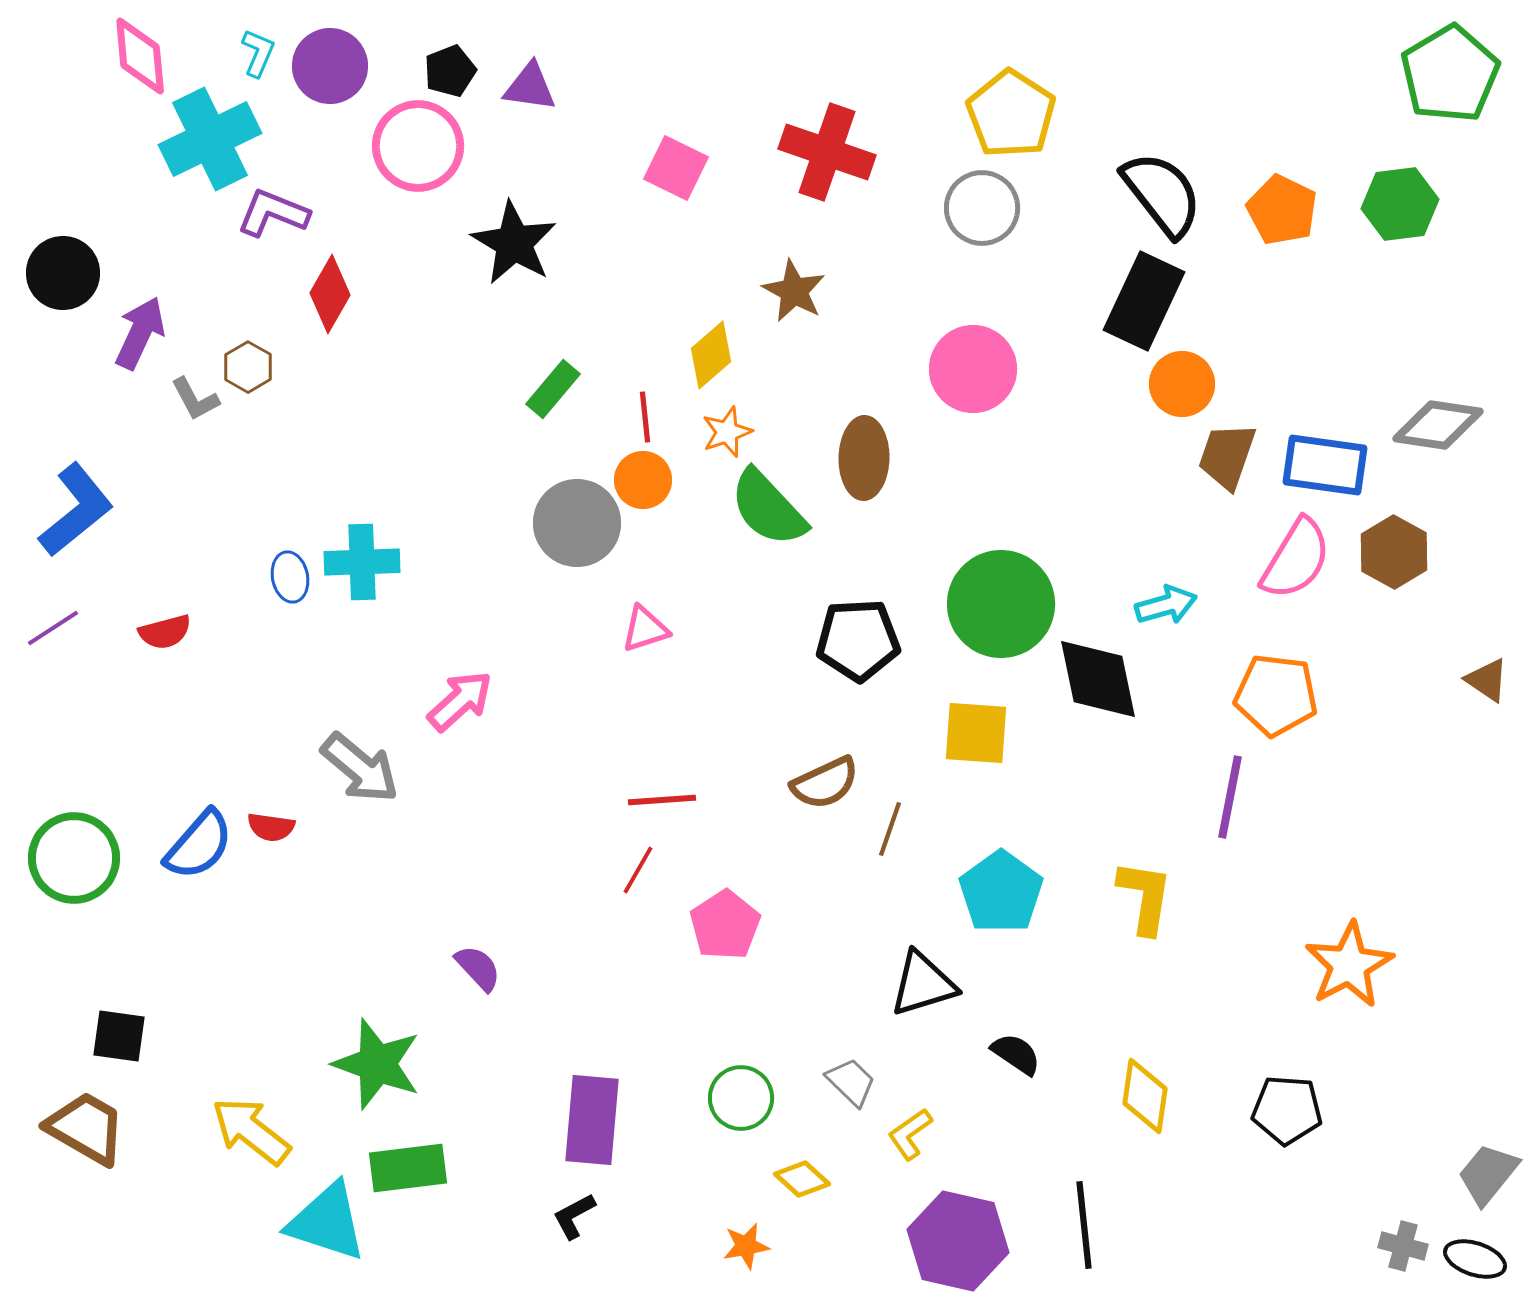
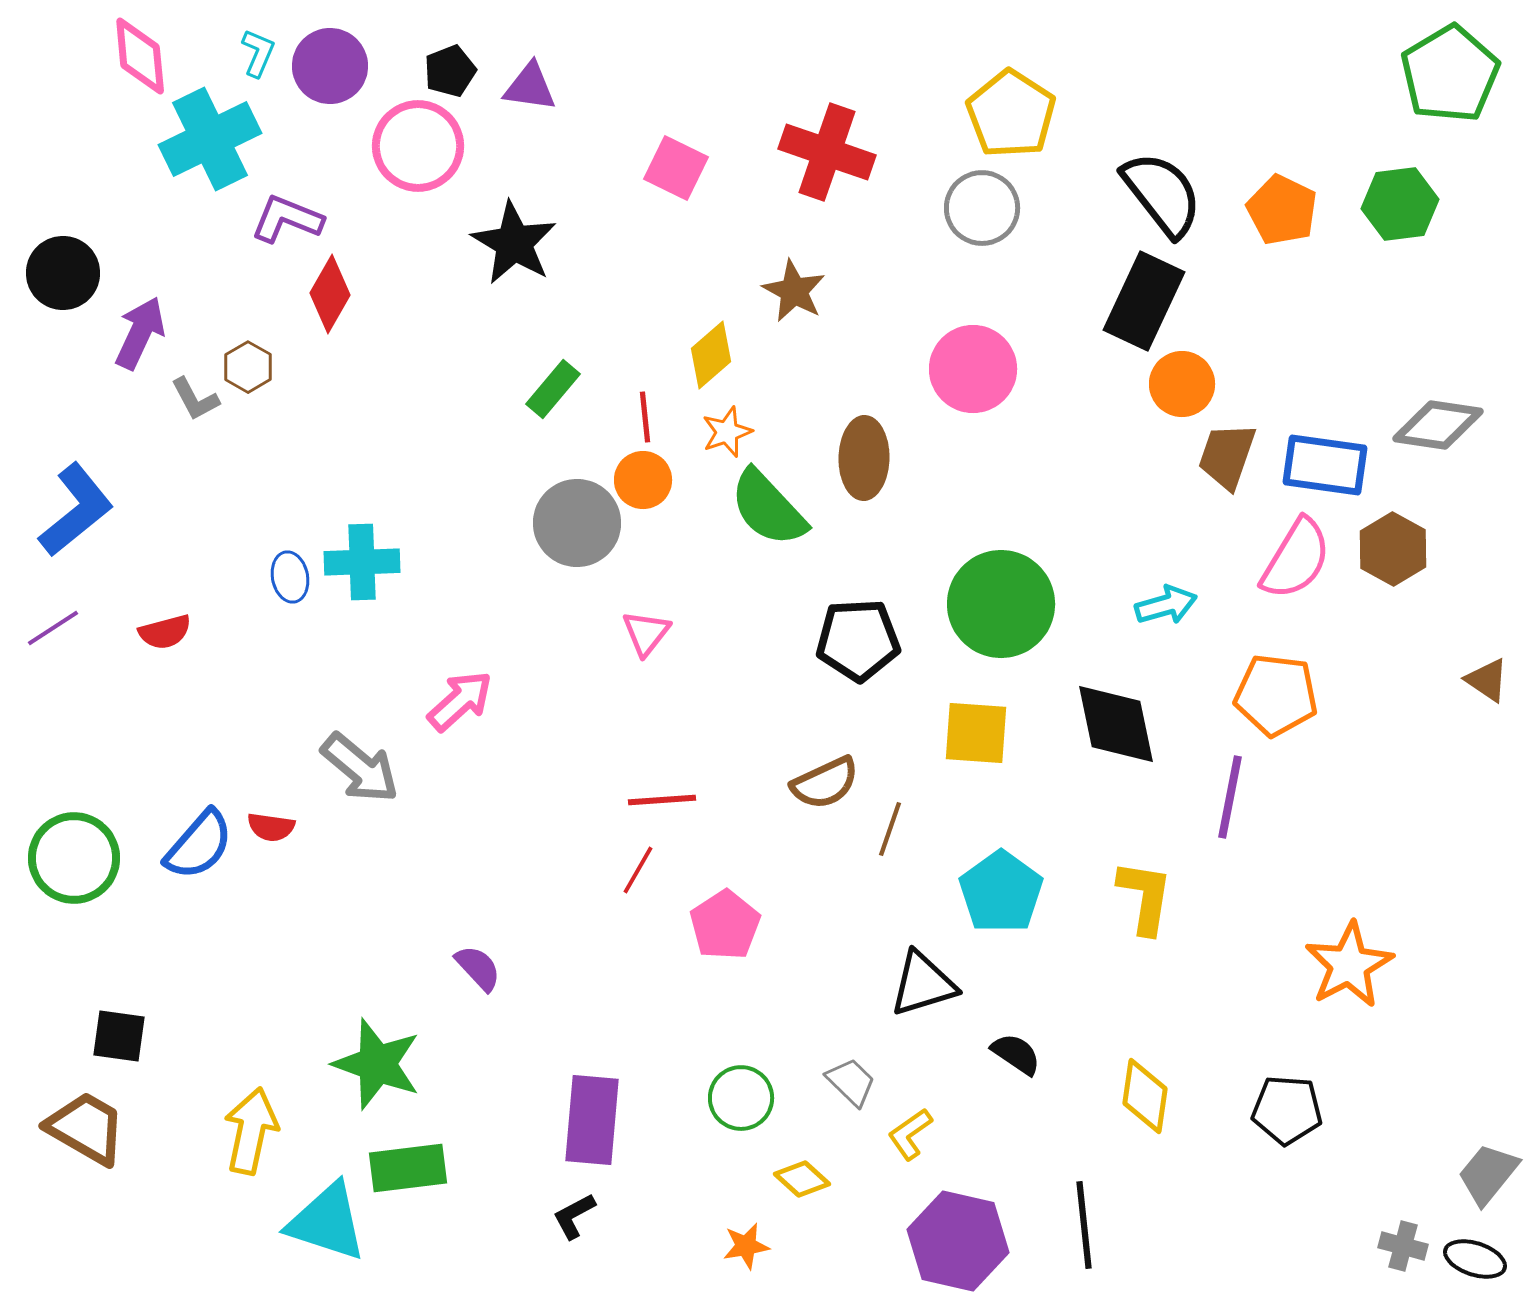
purple L-shape at (273, 213): moved 14 px right, 6 px down
brown hexagon at (1394, 552): moved 1 px left, 3 px up
pink triangle at (645, 629): moved 1 px right, 4 px down; rotated 34 degrees counterclockwise
black diamond at (1098, 679): moved 18 px right, 45 px down
yellow arrow at (251, 1131): rotated 64 degrees clockwise
